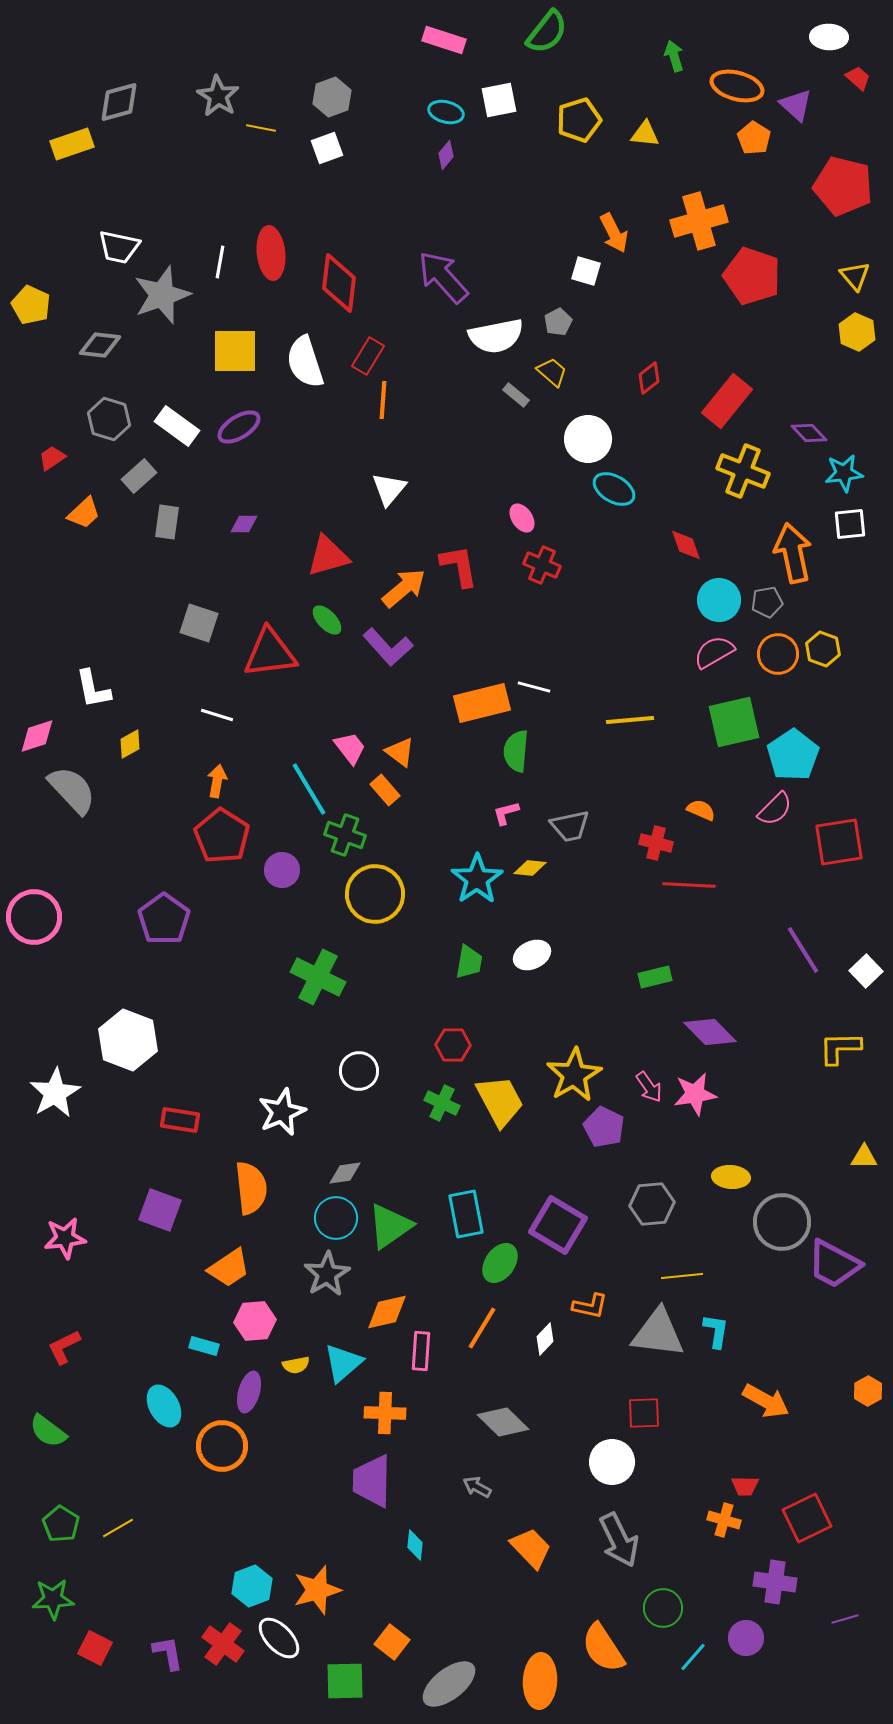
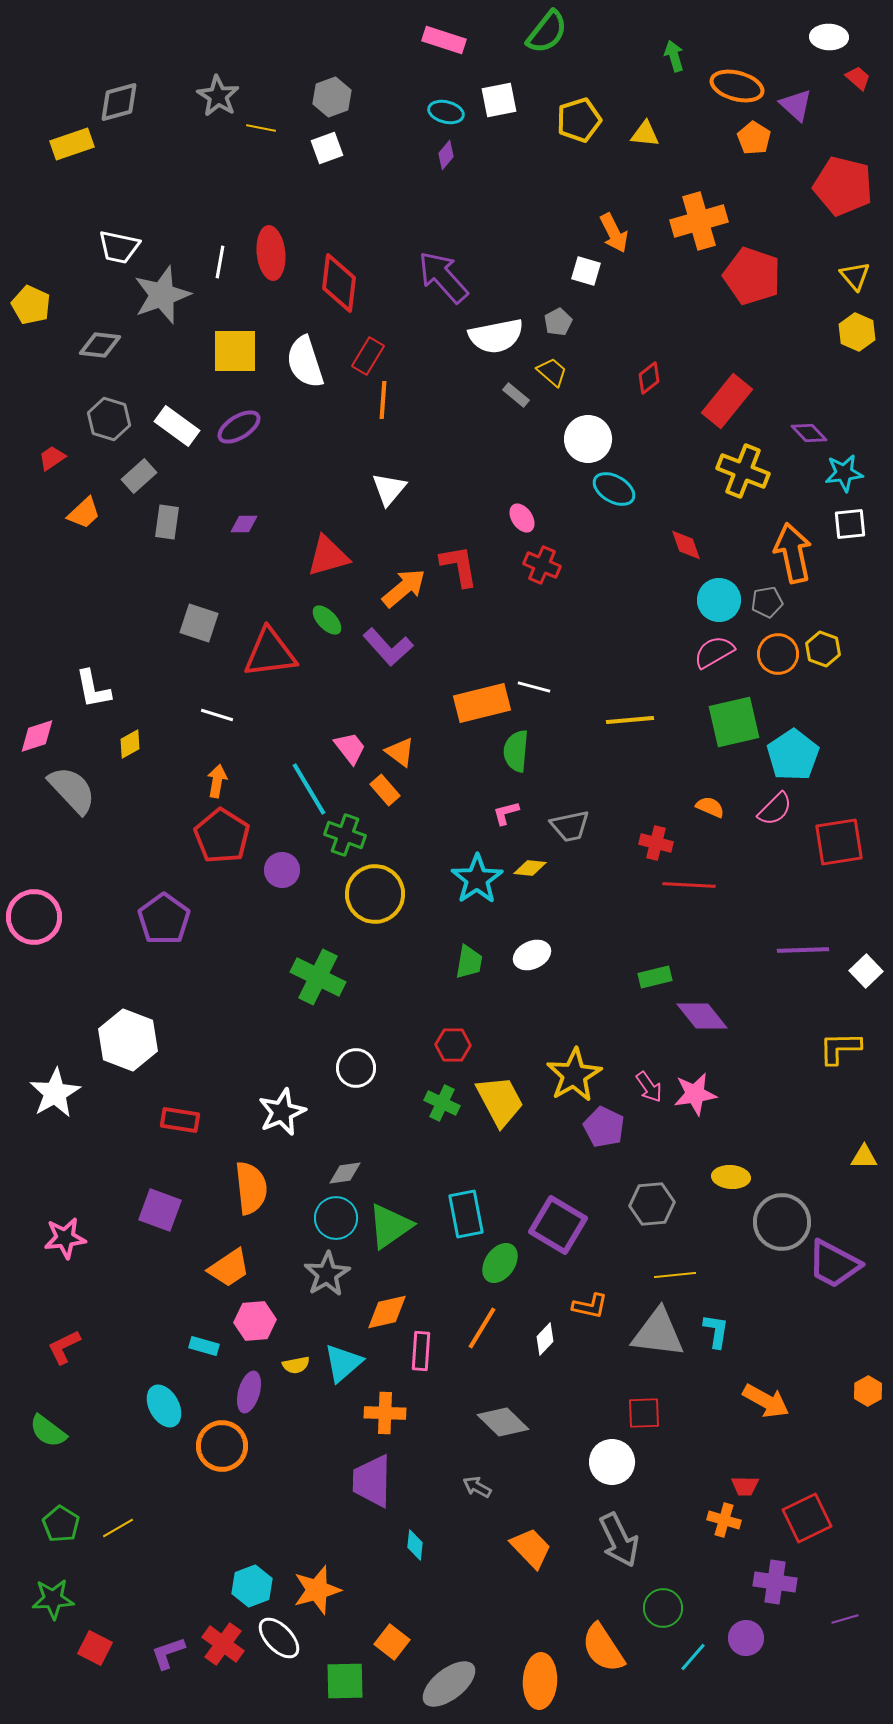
orange semicircle at (701, 810): moved 9 px right, 3 px up
purple line at (803, 950): rotated 60 degrees counterclockwise
purple diamond at (710, 1032): moved 8 px left, 16 px up; rotated 6 degrees clockwise
white circle at (359, 1071): moved 3 px left, 3 px up
yellow line at (682, 1276): moved 7 px left, 1 px up
purple L-shape at (168, 1653): rotated 99 degrees counterclockwise
